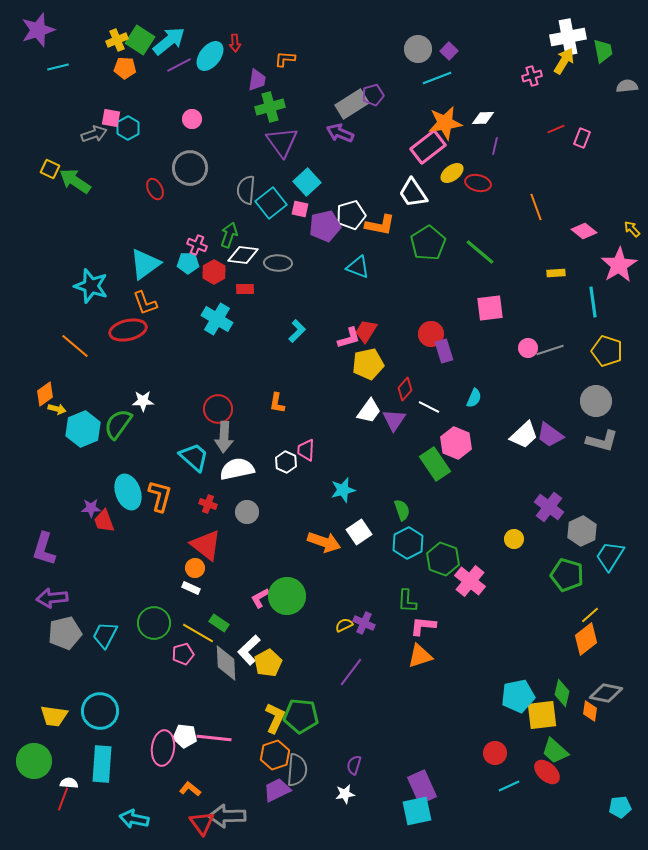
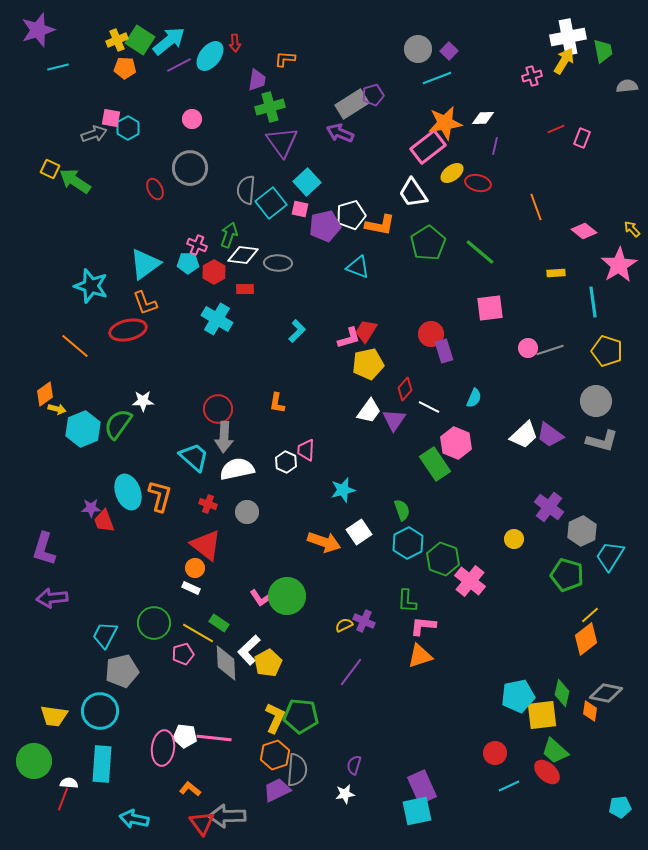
pink L-shape at (260, 598): rotated 95 degrees counterclockwise
purple cross at (364, 623): moved 2 px up
gray pentagon at (65, 633): moved 57 px right, 38 px down
